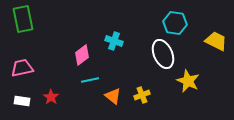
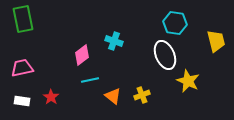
yellow trapezoid: rotated 50 degrees clockwise
white ellipse: moved 2 px right, 1 px down
